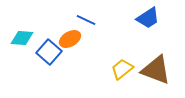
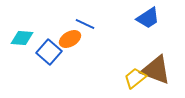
blue line: moved 1 px left, 4 px down
yellow trapezoid: moved 13 px right, 9 px down
